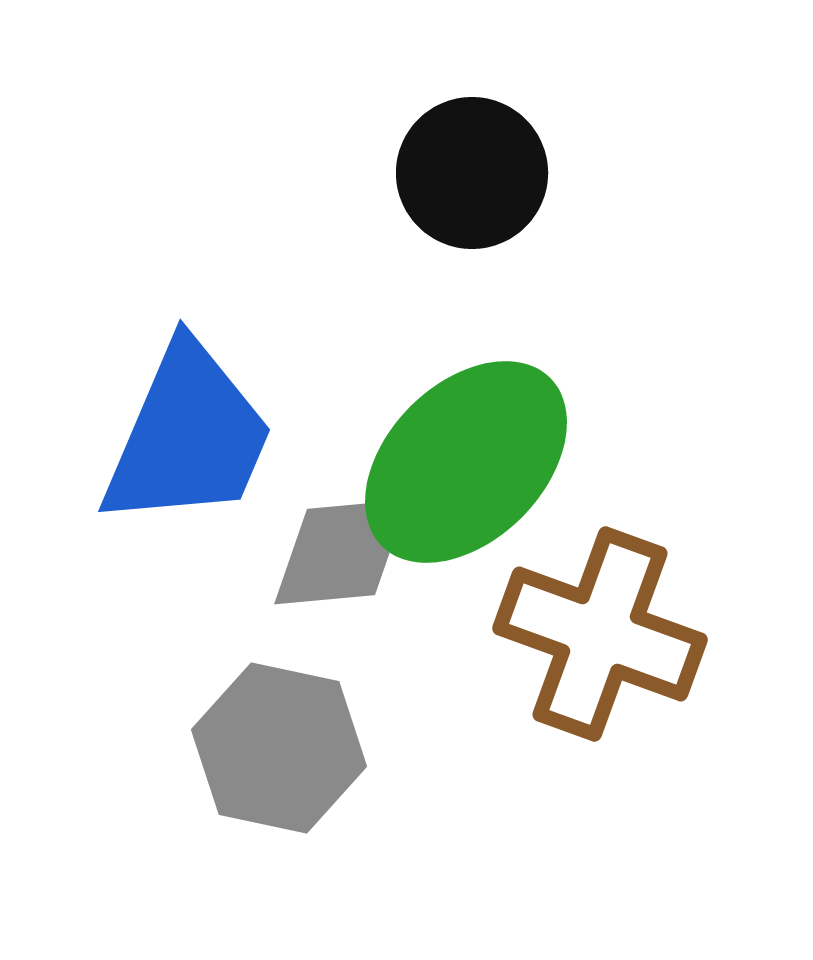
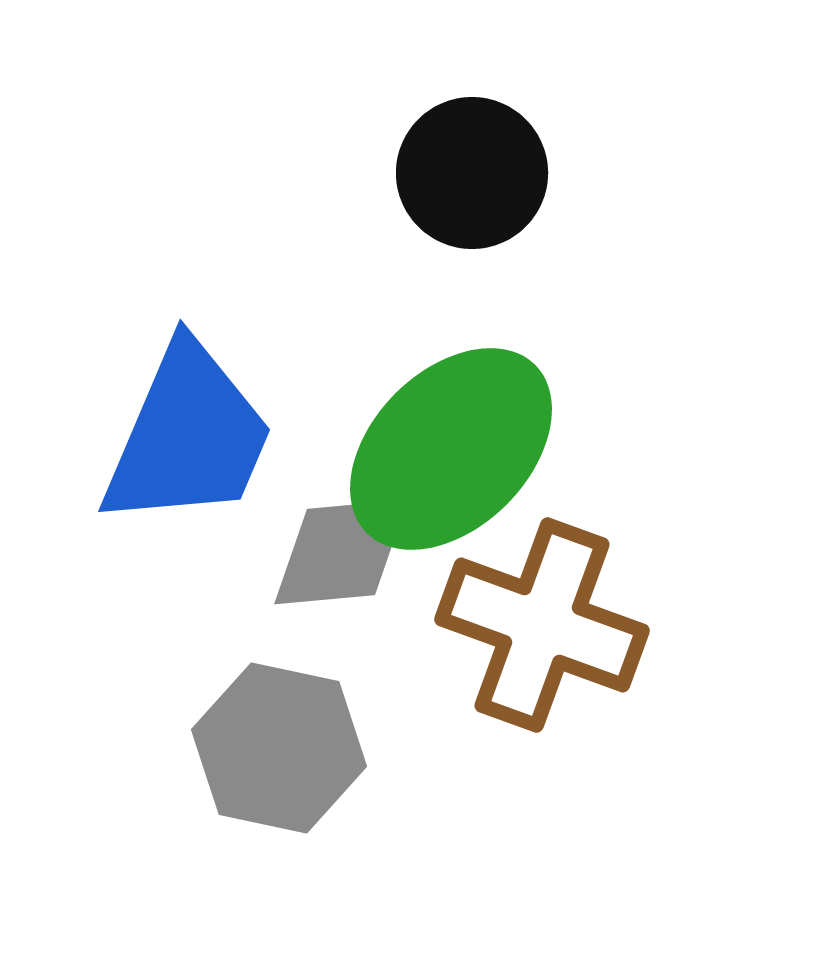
green ellipse: moved 15 px left, 13 px up
brown cross: moved 58 px left, 9 px up
